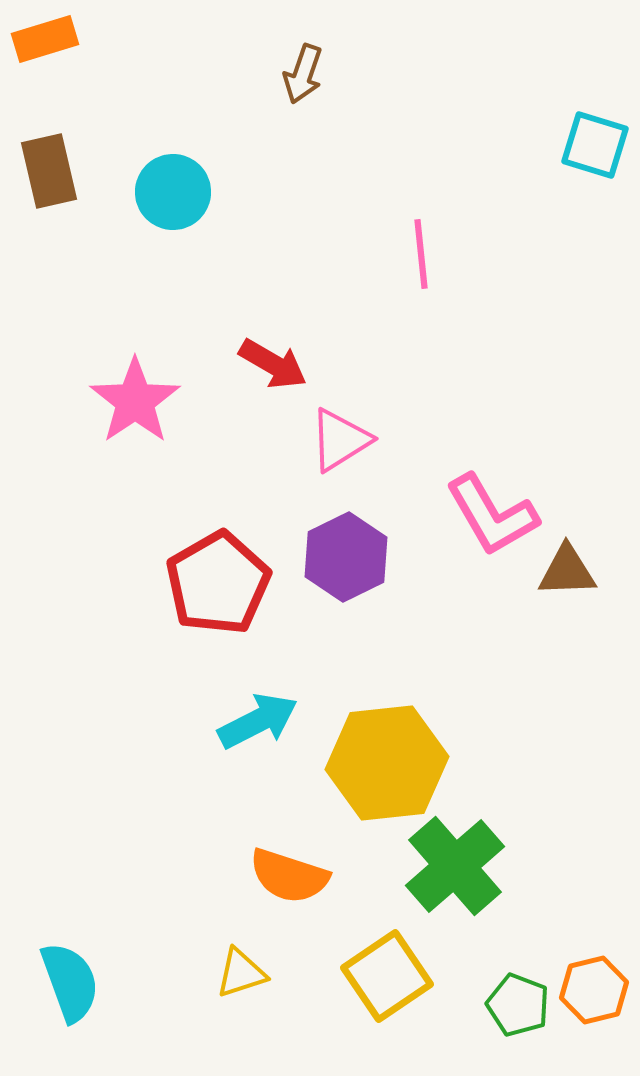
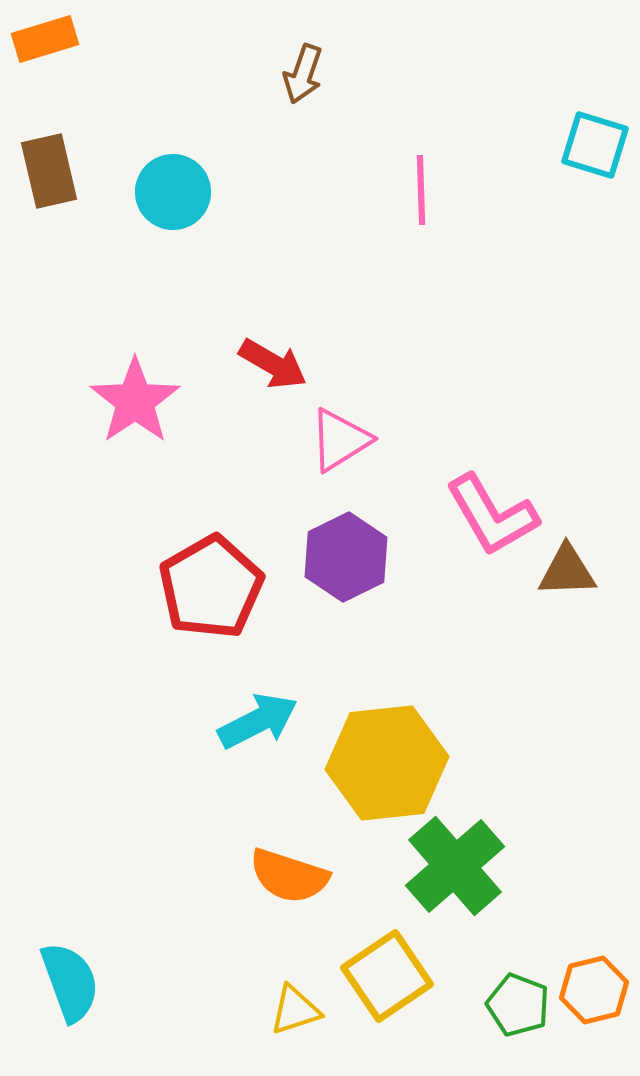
pink line: moved 64 px up; rotated 4 degrees clockwise
red pentagon: moved 7 px left, 4 px down
yellow triangle: moved 54 px right, 37 px down
